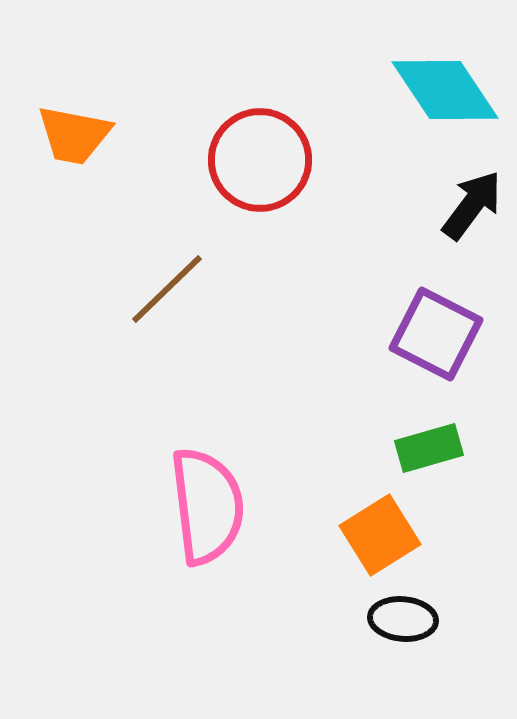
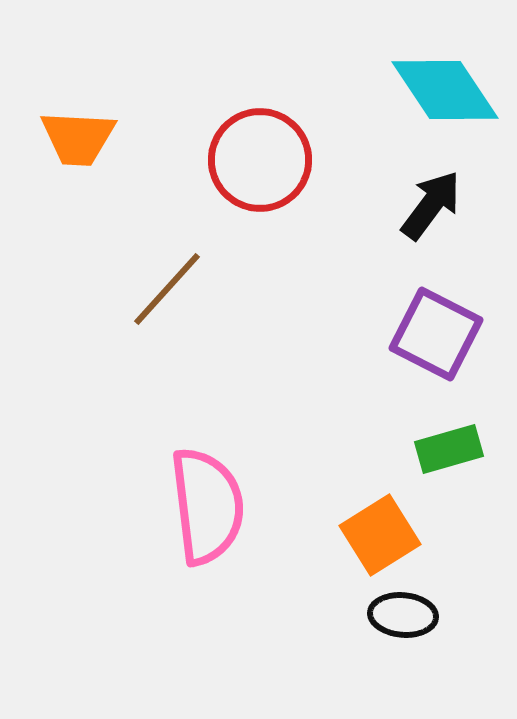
orange trapezoid: moved 4 px right, 3 px down; rotated 8 degrees counterclockwise
black arrow: moved 41 px left
brown line: rotated 4 degrees counterclockwise
green rectangle: moved 20 px right, 1 px down
black ellipse: moved 4 px up
